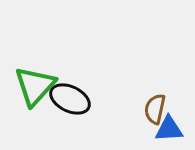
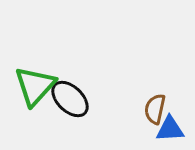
black ellipse: rotated 18 degrees clockwise
blue triangle: moved 1 px right
